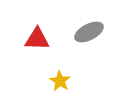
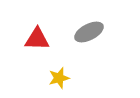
yellow star: moved 1 px left, 3 px up; rotated 25 degrees clockwise
